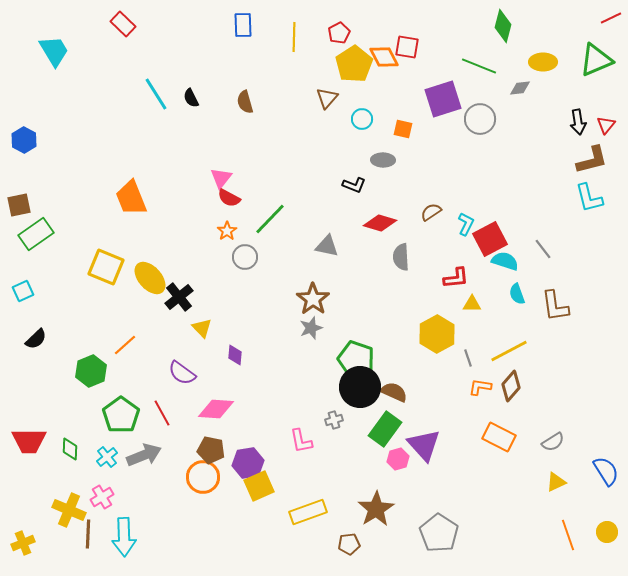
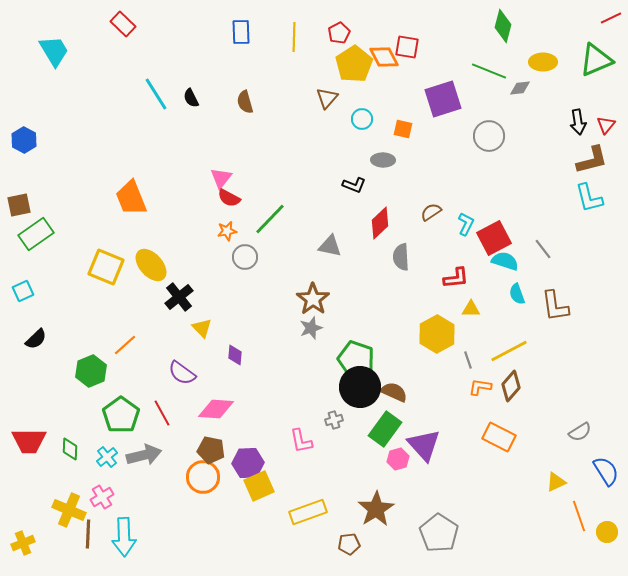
blue rectangle at (243, 25): moved 2 px left, 7 px down
green line at (479, 66): moved 10 px right, 5 px down
gray circle at (480, 119): moved 9 px right, 17 px down
red diamond at (380, 223): rotated 60 degrees counterclockwise
orange star at (227, 231): rotated 24 degrees clockwise
red square at (490, 239): moved 4 px right, 1 px up
gray triangle at (327, 246): moved 3 px right
yellow ellipse at (150, 278): moved 1 px right, 13 px up
yellow triangle at (472, 304): moved 1 px left, 5 px down
gray line at (468, 358): moved 2 px down
gray semicircle at (553, 442): moved 27 px right, 10 px up
gray arrow at (144, 455): rotated 8 degrees clockwise
purple hexagon at (248, 463): rotated 8 degrees clockwise
orange line at (568, 535): moved 11 px right, 19 px up
